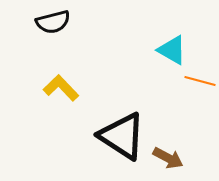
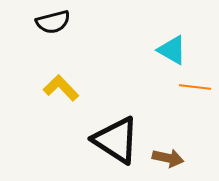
orange line: moved 5 px left, 6 px down; rotated 8 degrees counterclockwise
black triangle: moved 6 px left, 4 px down
brown arrow: rotated 16 degrees counterclockwise
